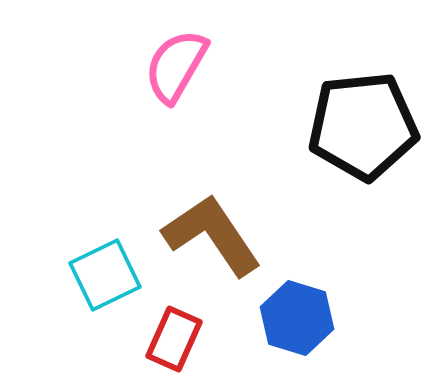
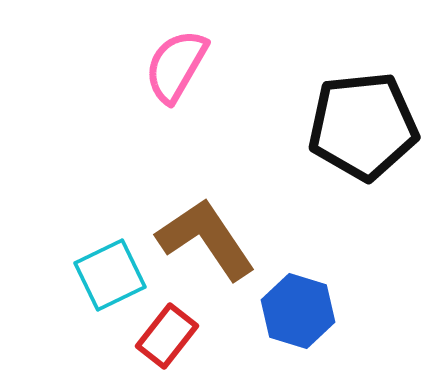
brown L-shape: moved 6 px left, 4 px down
cyan square: moved 5 px right
blue hexagon: moved 1 px right, 7 px up
red rectangle: moved 7 px left, 3 px up; rotated 14 degrees clockwise
